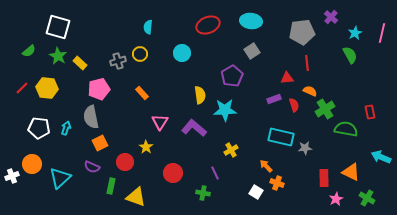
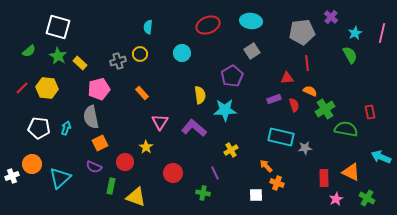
purple semicircle at (92, 167): moved 2 px right
white square at (256, 192): moved 3 px down; rotated 32 degrees counterclockwise
